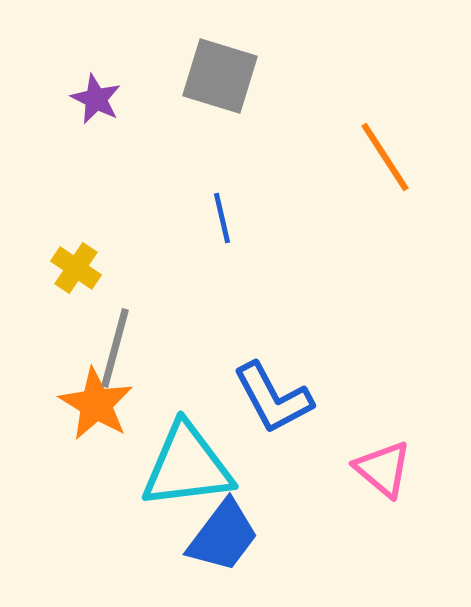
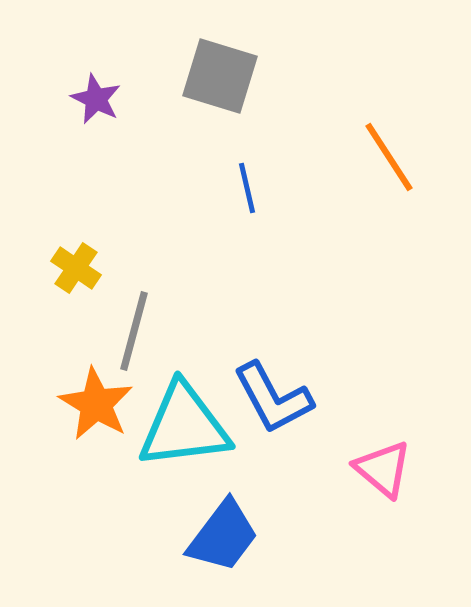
orange line: moved 4 px right
blue line: moved 25 px right, 30 px up
gray line: moved 19 px right, 17 px up
cyan triangle: moved 3 px left, 40 px up
